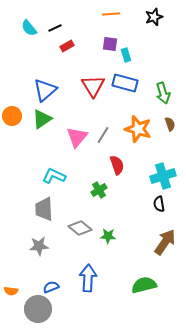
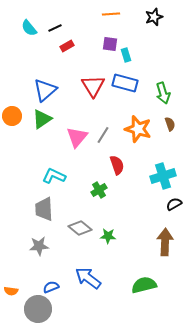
black semicircle: moved 15 px right; rotated 70 degrees clockwise
brown arrow: rotated 32 degrees counterclockwise
blue arrow: rotated 56 degrees counterclockwise
